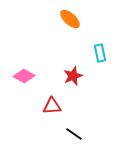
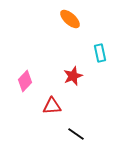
pink diamond: moved 1 px right, 5 px down; rotated 75 degrees counterclockwise
black line: moved 2 px right
